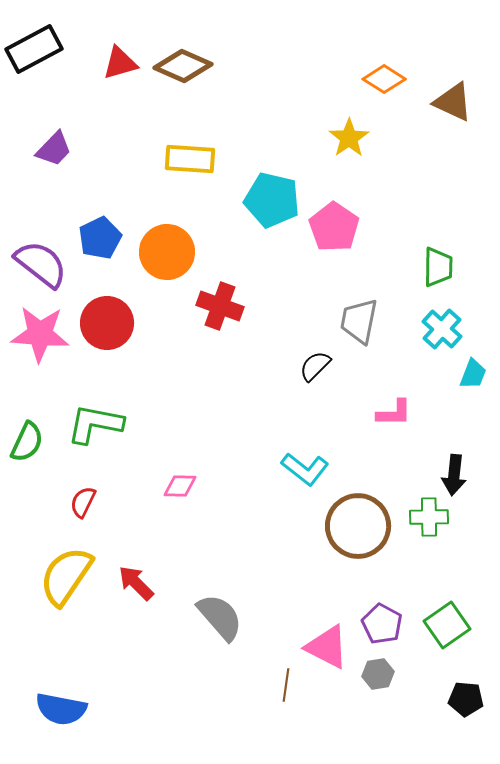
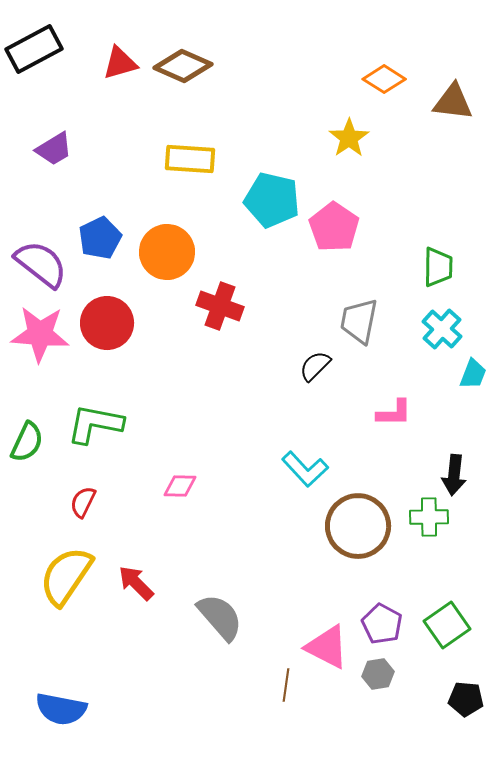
brown triangle: rotated 18 degrees counterclockwise
purple trapezoid: rotated 15 degrees clockwise
cyan L-shape: rotated 9 degrees clockwise
